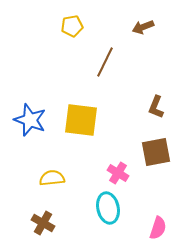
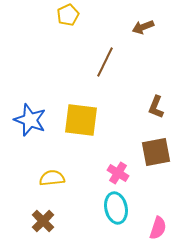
yellow pentagon: moved 4 px left, 11 px up; rotated 15 degrees counterclockwise
cyan ellipse: moved 8 px right
brown cross: moved 2 px up; rotated 15 degrees clockwise
